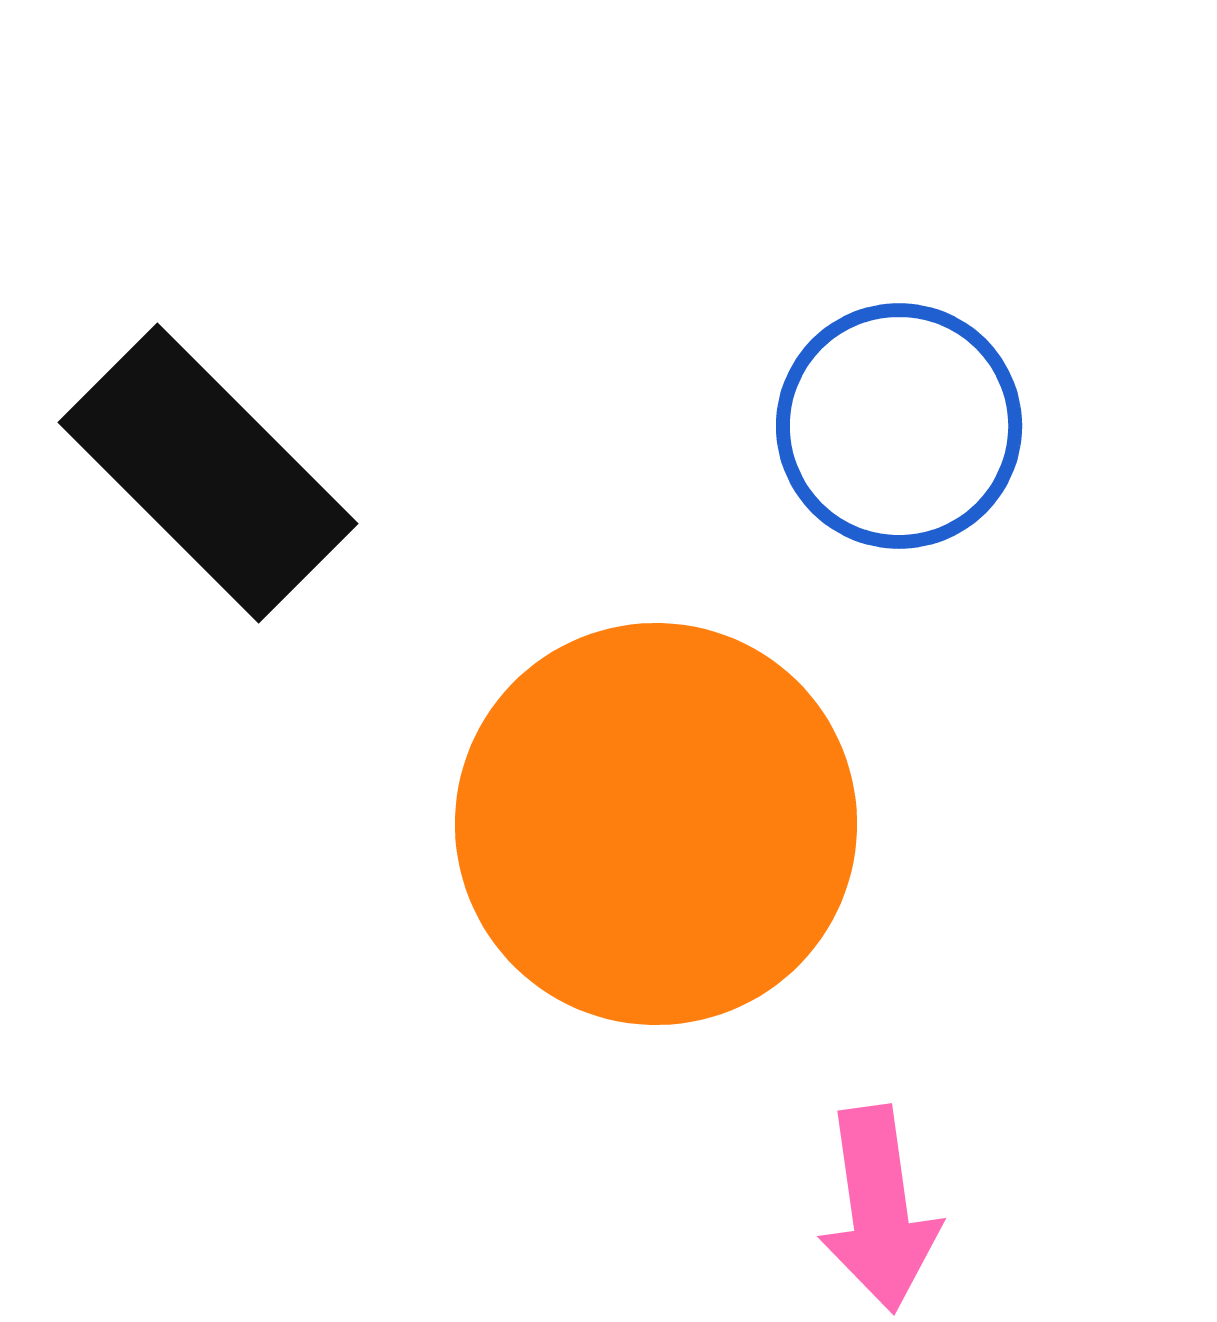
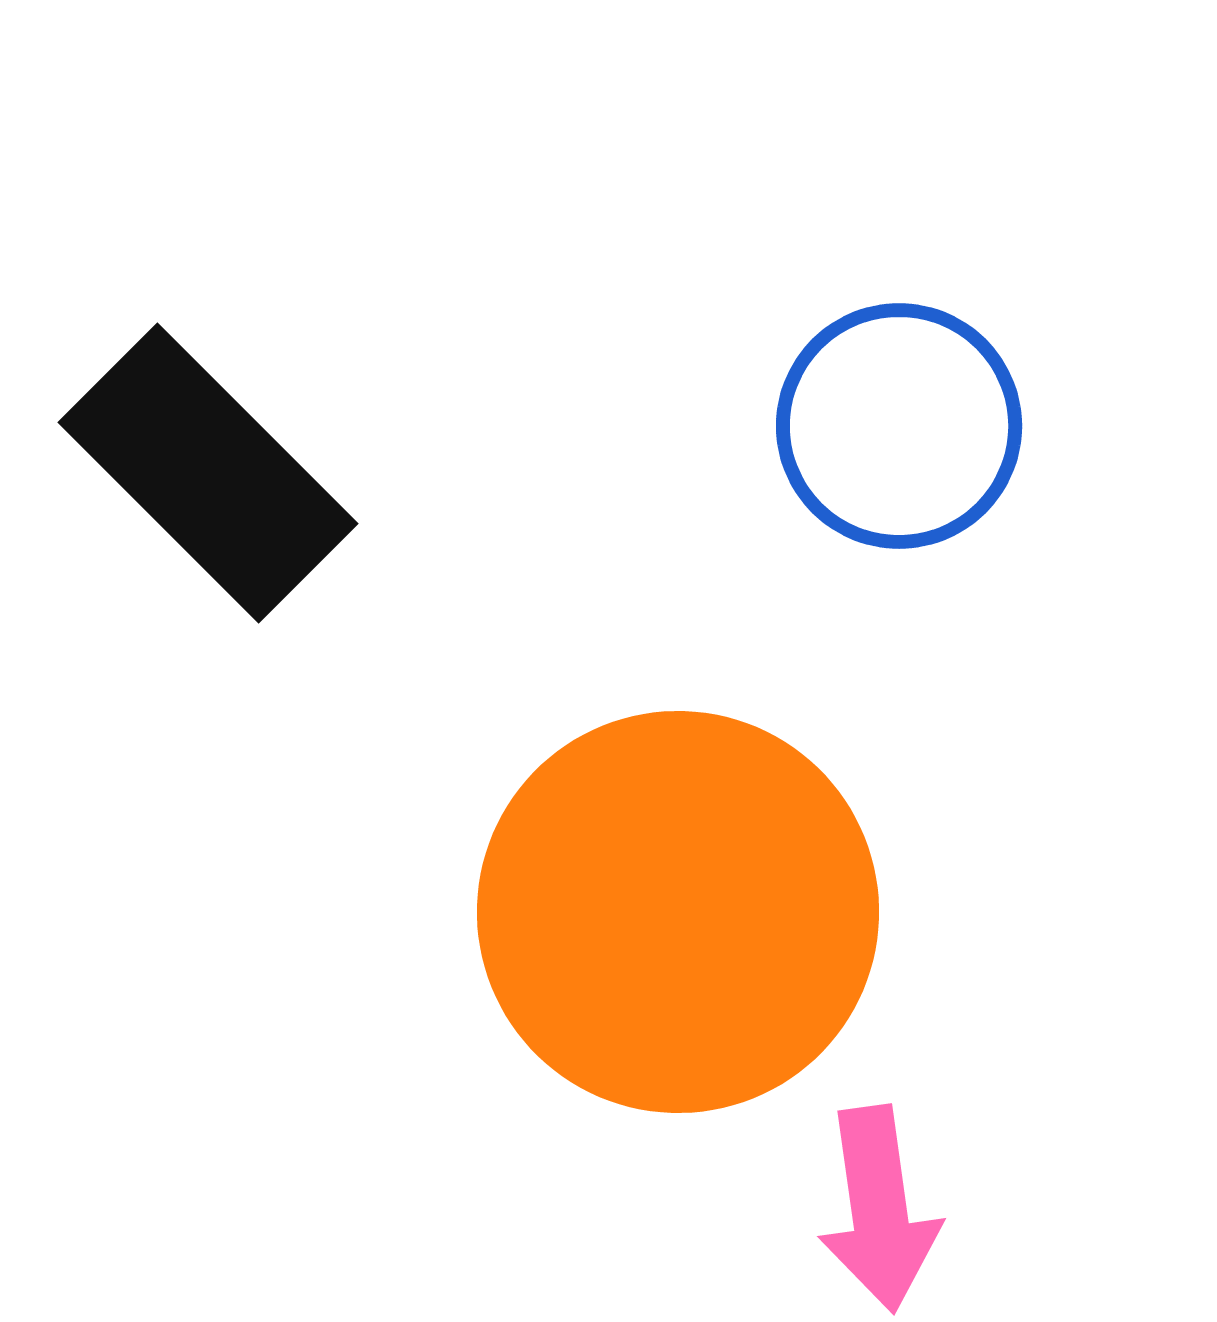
orange circle: moved 22 px right, 88 px down
